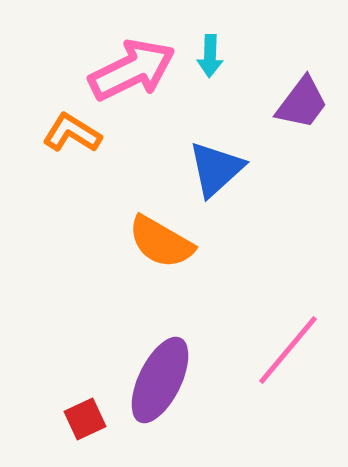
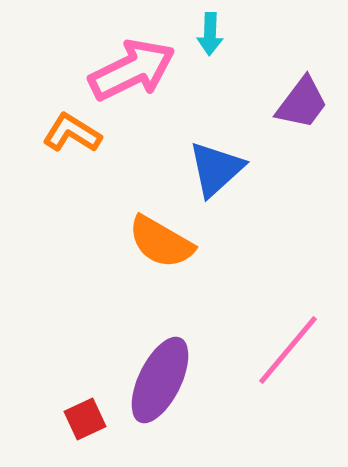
cyan arrow: moved 22 px up
